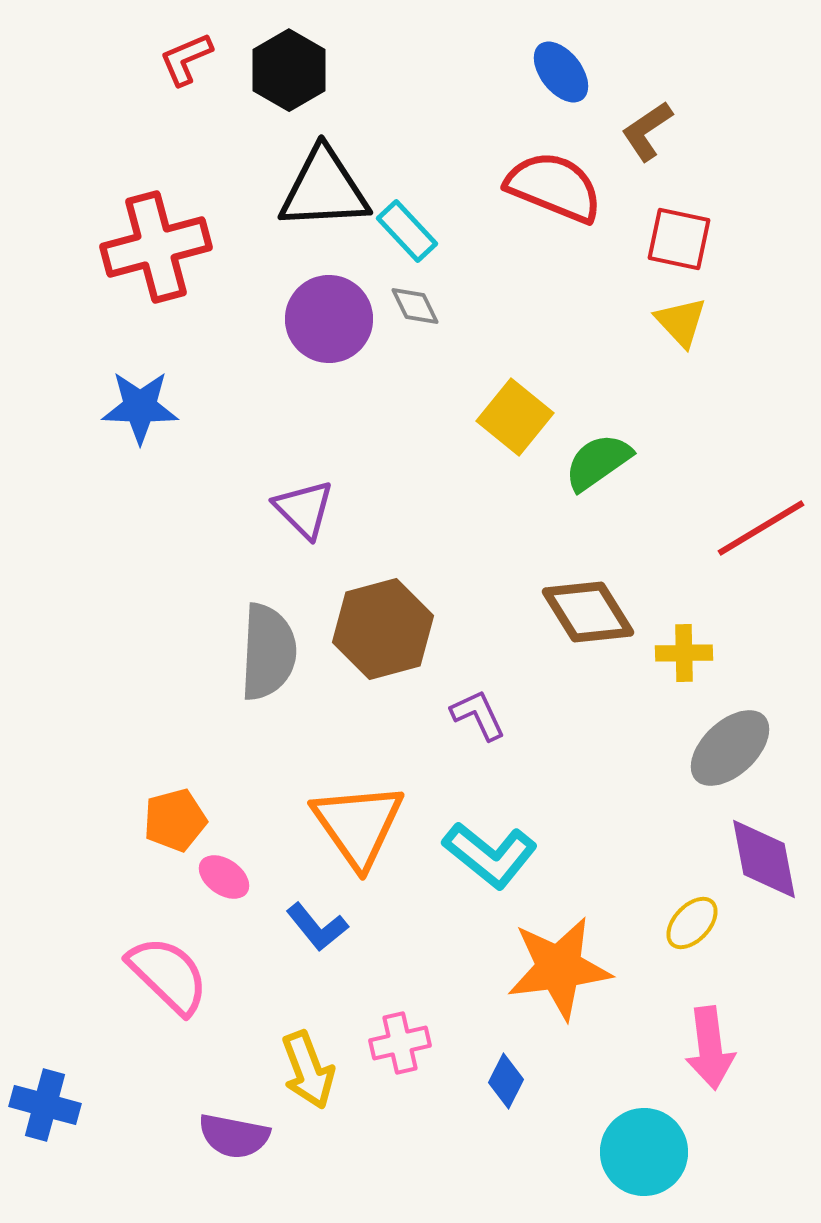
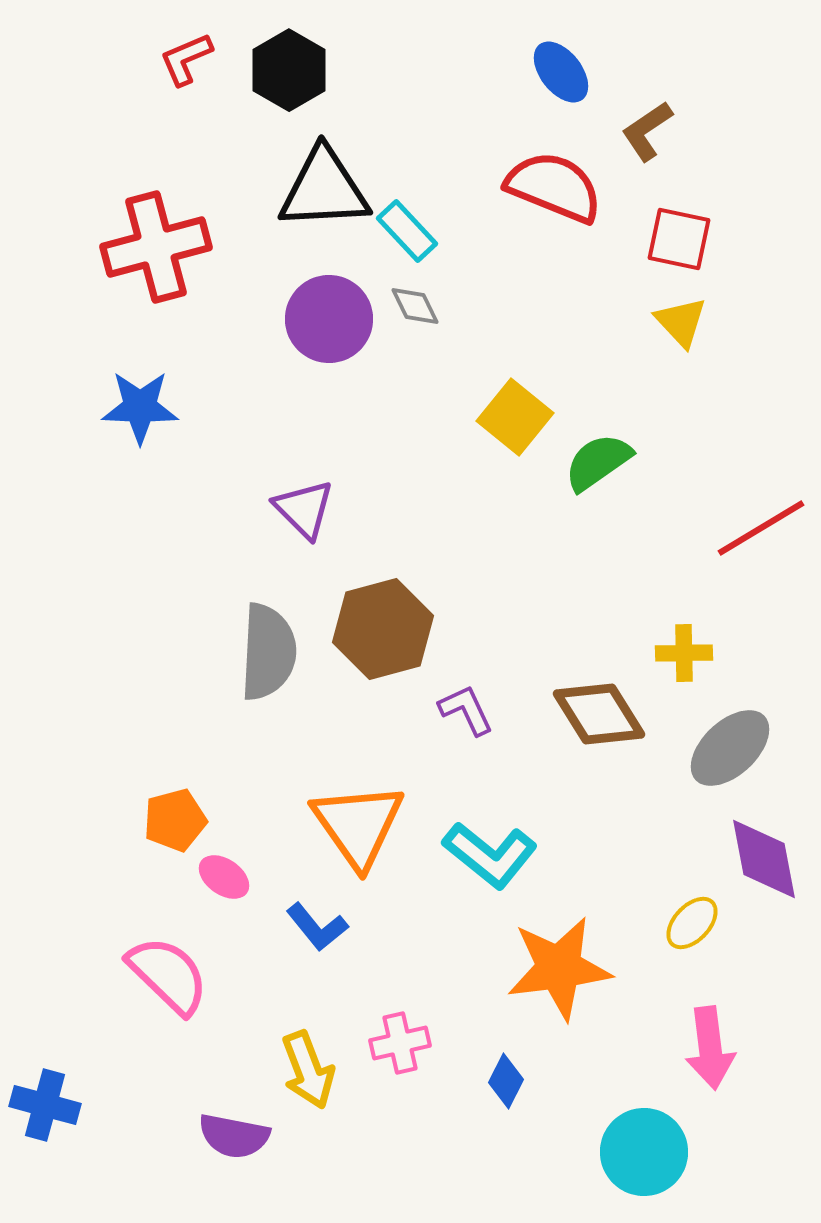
brown diamond: moved 11 px right, 102 px down
purple L-shape: moved 12 px left, 5 px up
